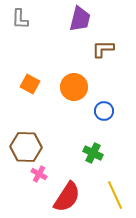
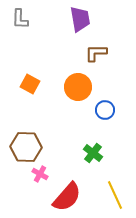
purple trapezoid: rotated 24 degrees counterclockwise
brown L-shape: moved 7 px left, 4 px down
orange circle: moved 4 px right
blue circle: moved 1 px right, 1 px up
green cross: rotated 12 degrees clockwise
pink cross: moved 1 px right
red semicircle: rotated 8 degrees clockwise
